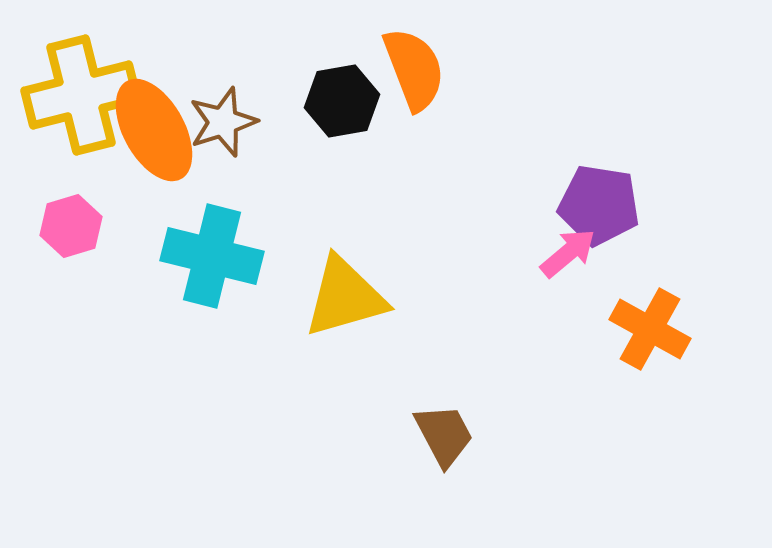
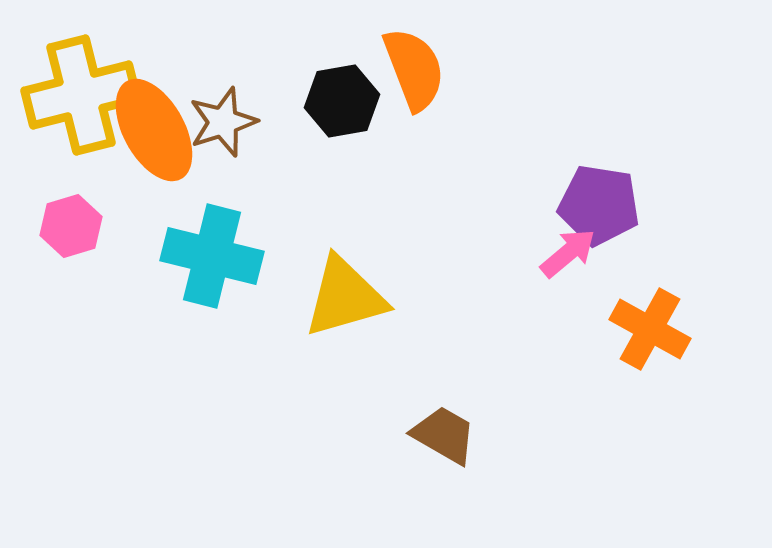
brown trapezoid: rotated 32 degrees counterclockwise
